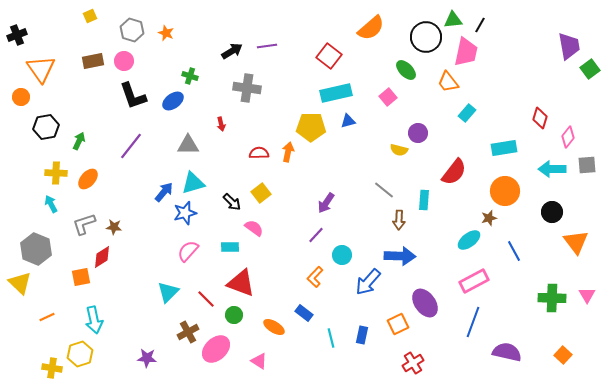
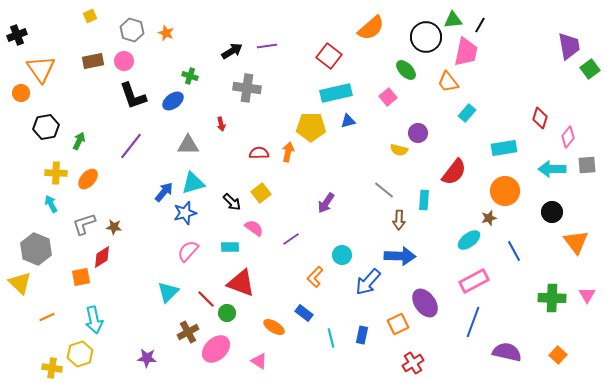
orange circle at (21, 97): moved 4 px up
purple line at (316, 235): moved 25 px left, 4 px down; rotated 12 degrees clockwise
green circle at (234, 315): moved 7 px left, 2 px up
orange square at (563, 355): moved 5 px left
